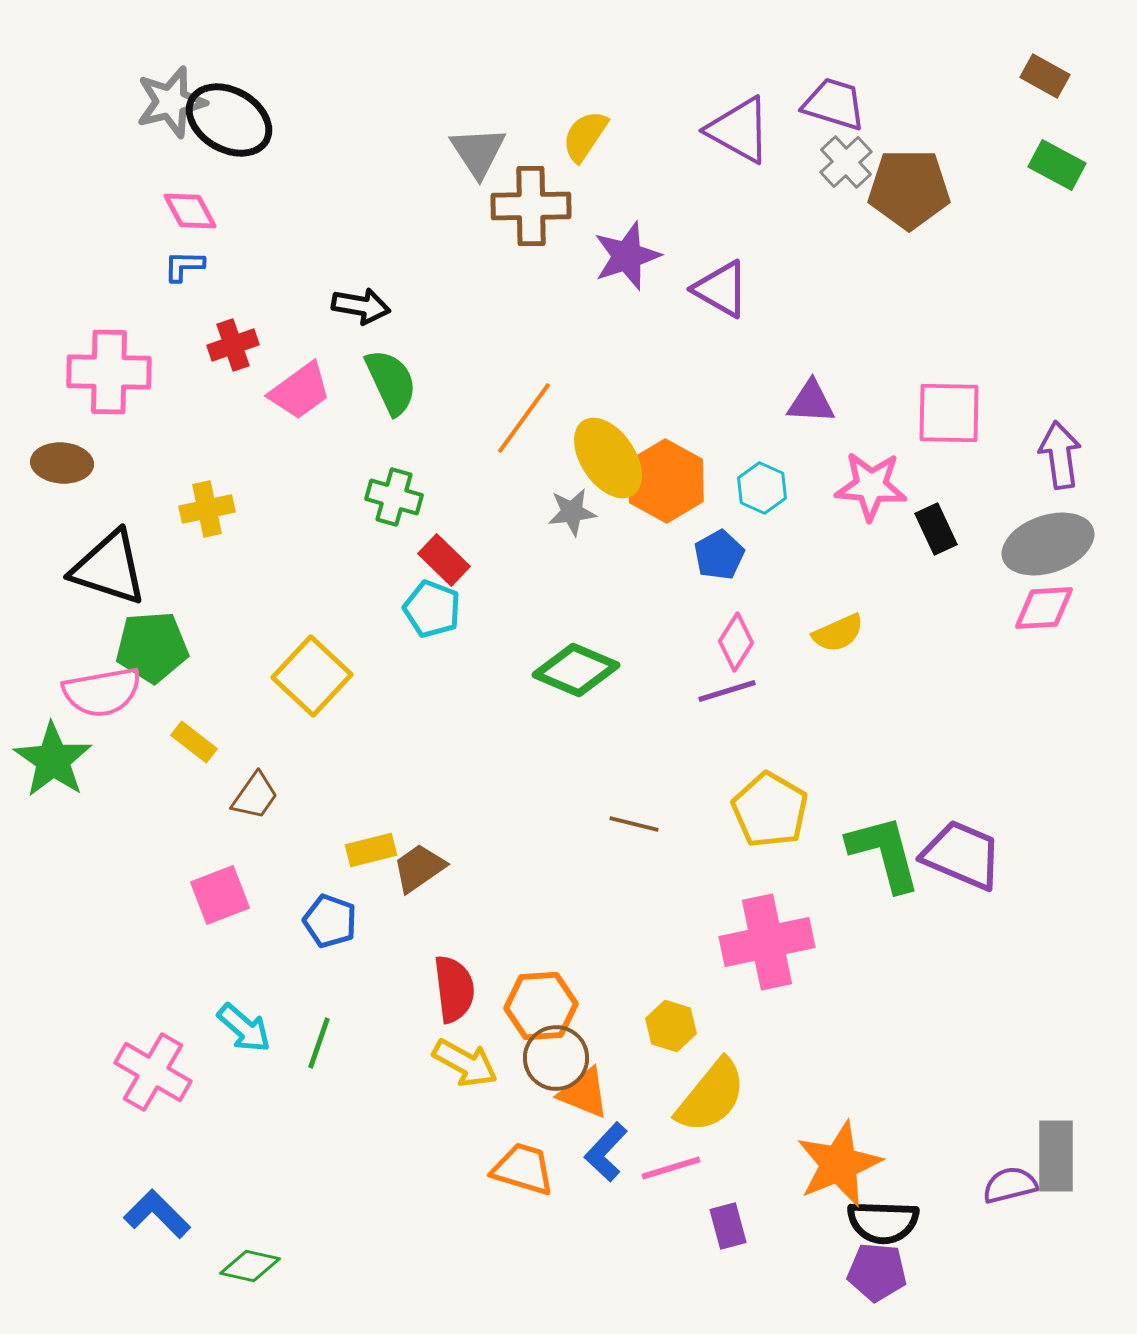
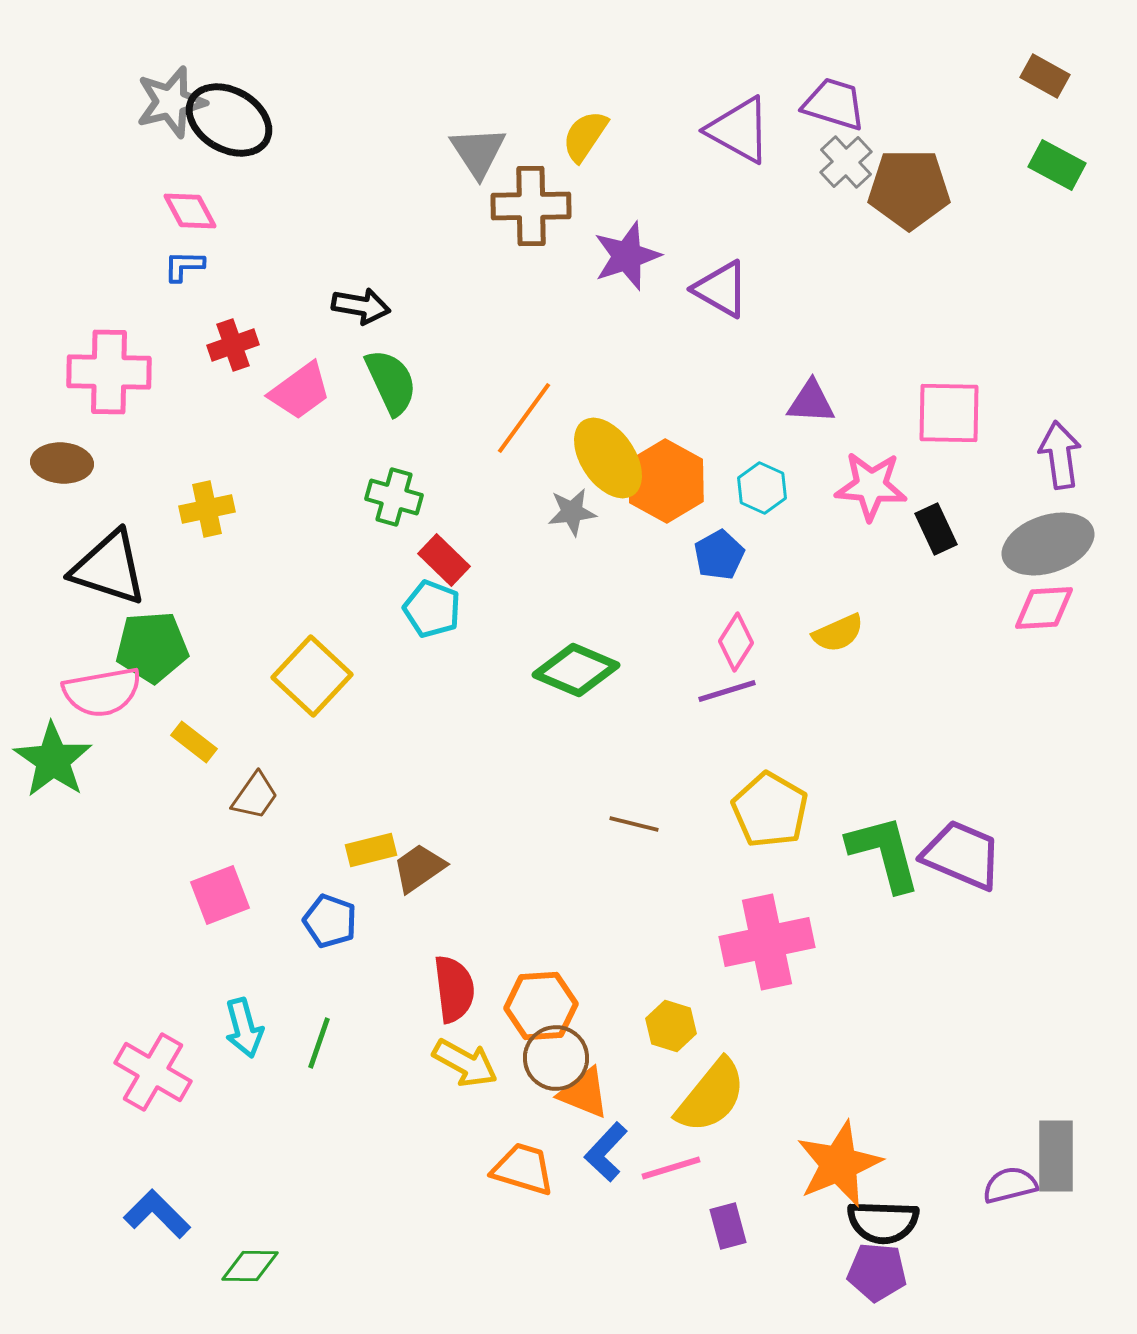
cyan arrow at (244, 1028): rotated 34 degrees clockwise
green diamond at (250, 1266): rotated 12 degrees counterclockwise
